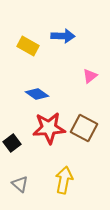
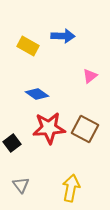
brown square: moved 1 px right, 1 px down
yellow arrow: moved 7 px right, 8 px down
gray triangle: moved 1 px right, 1 px down; rotated 12 degrees clockwise
